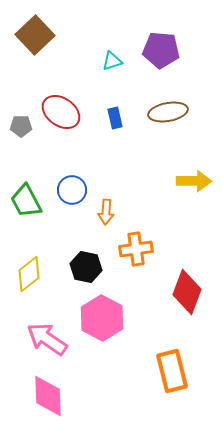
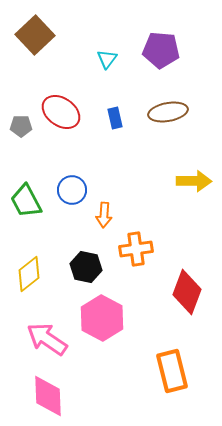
cyan triangle: moved 5 px left, 2 px up; rotated 35 degrees counterclockwise
orange arrow: moved 2 px left, 3 px down
